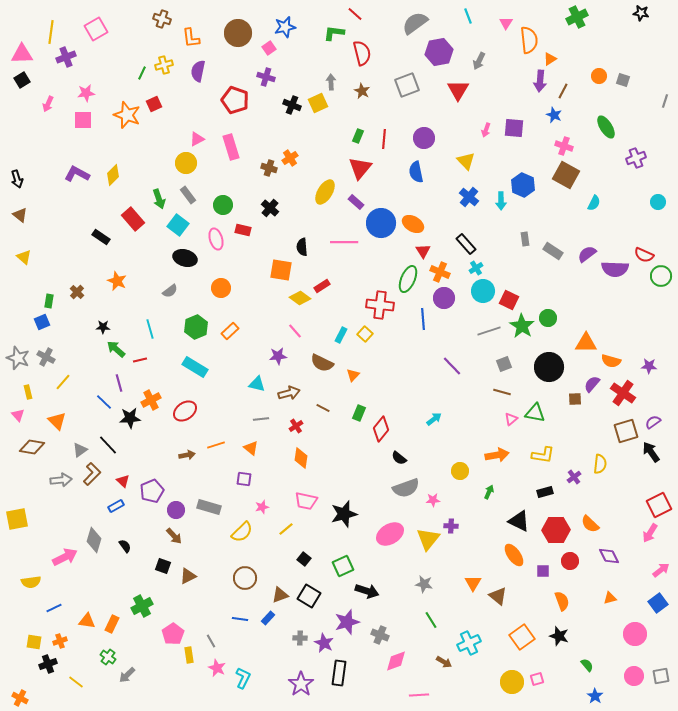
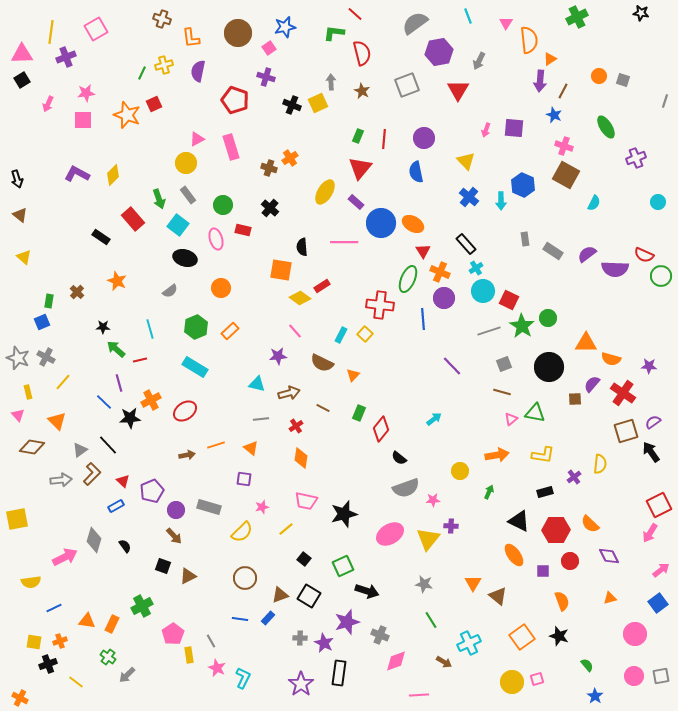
orange semicircle at (611, 361): moved 2 px up
